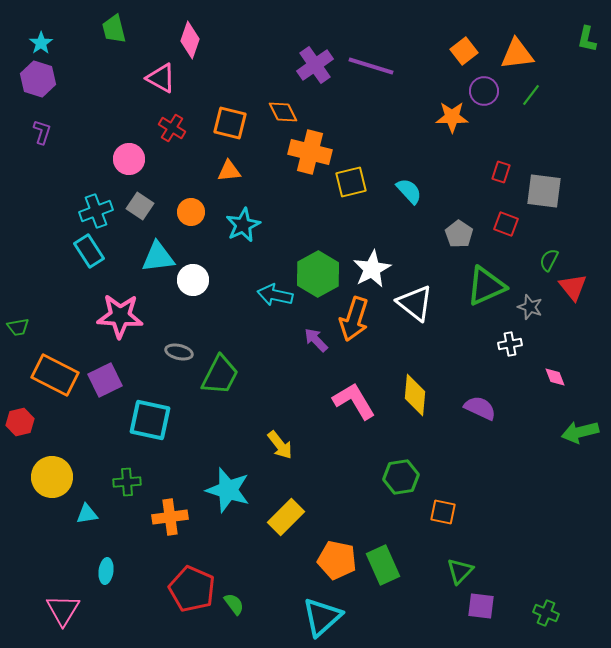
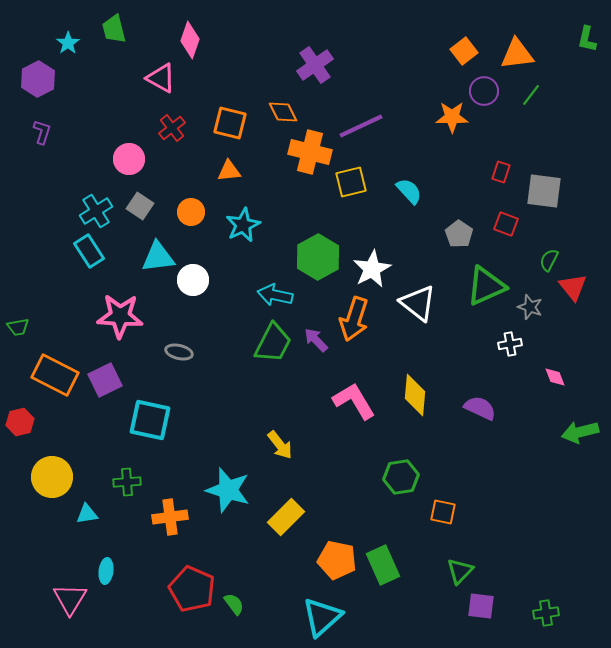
cyan star at (41, 43): moved 27 px right
purple line at (371, 66): moved 10 px left, 60 px down; rotated 42 degrees counterclockwise
purple hexagon at (38, 79): rotated 16 degrees clockwise
red cross at (172, 128): rotated 20 degrees clockwise
cyan cross at (96, 211): rotated 12 degrees counterclockwise
green hexagon at (318, 274): moved 17 px up
white triangle at (415, 303): moved 3 px right
green trapezoid at (220, 375): moved 53 px right, 32 px up
pink triangle at (63, 610): moved 7 px right, 11 px up
green cross at (546, 613): rotated 30 degrees counterclockwise
